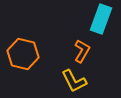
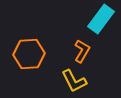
cyan rectangle: rotated 16 degrees clockwise
orange hexagon: moved 6 px right; rotated 16 degrees counterclockwise
